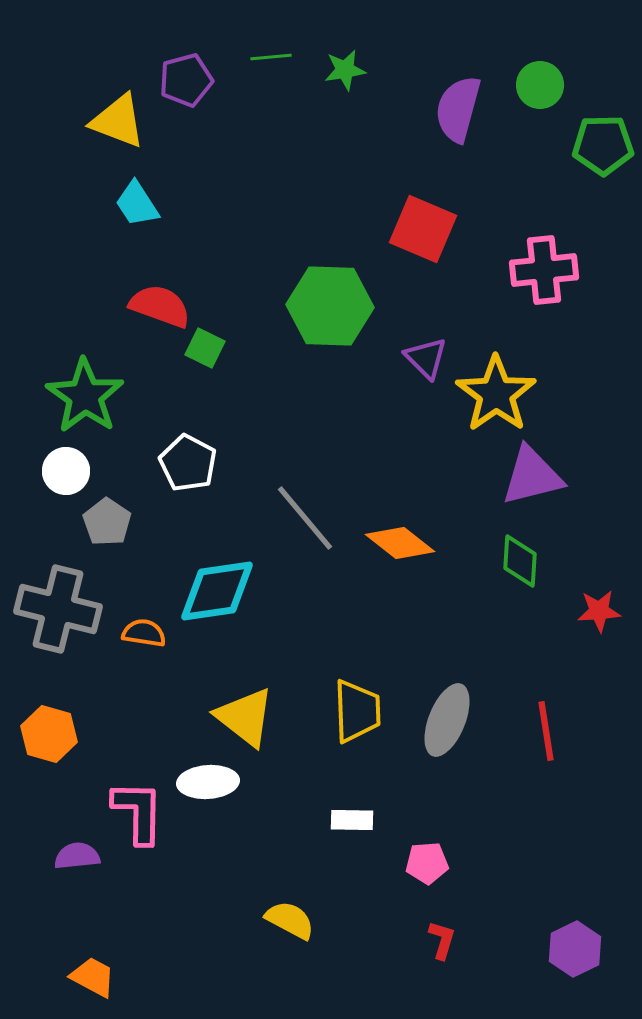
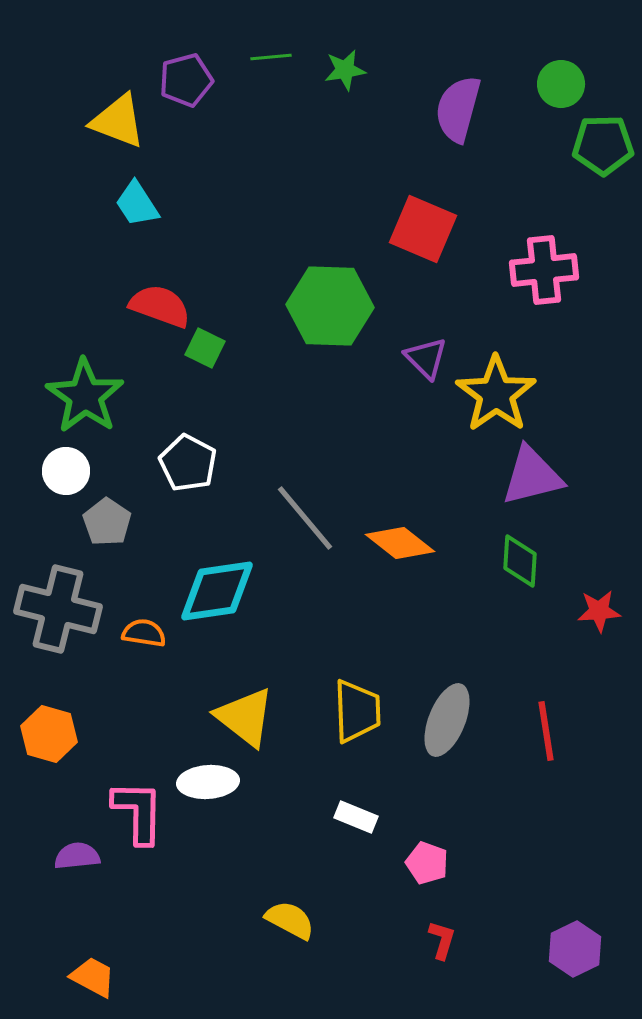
green circle at (540, 85): moved 21 px right, 1 px up
white rectangle at (352, 820): moved 4 px right, 3 px up; rotated 21 degrees clockwise
pink pentagon at (427, 863): rotated 24 degrees clockwise
